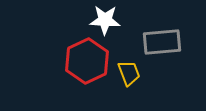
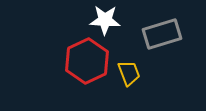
gray rectangle: moved 8 px up; rotated 12 degrees counterclockwise
